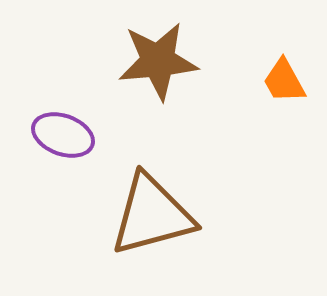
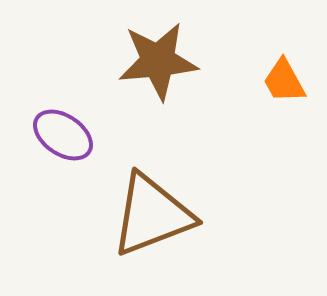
purple ellipse: rotated 14 degrees clockwise
brown triangle: rotated 6 degrees counterclockwise
